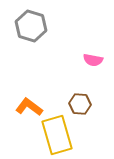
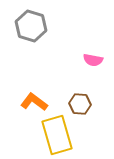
orange L-shape: moved 5 px right, 5 px up
